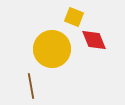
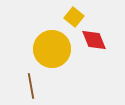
yellow square: rotated 18 degrees clockwise
